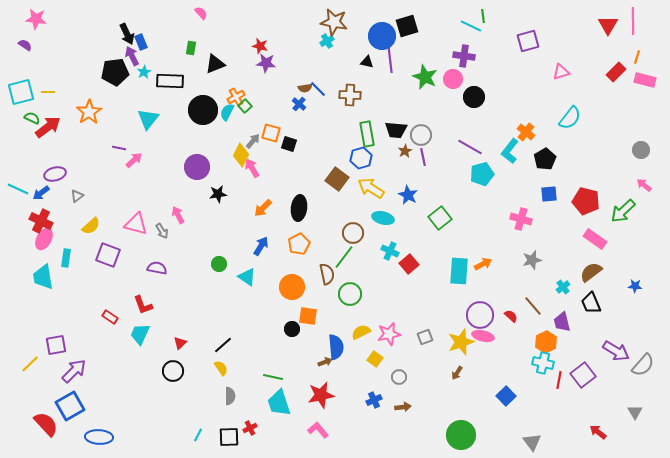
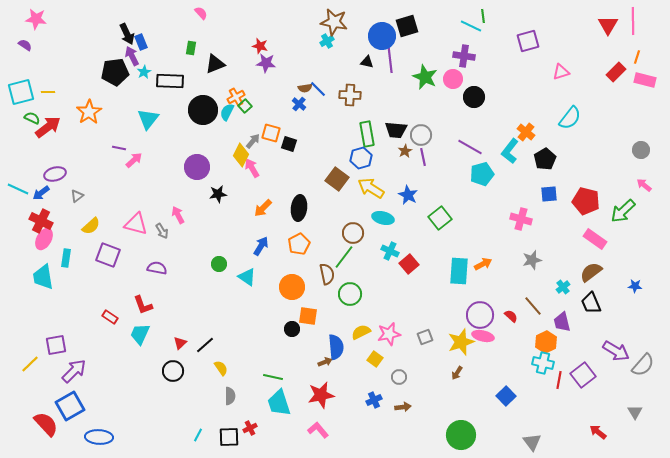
black line at (223, 345): moved 18 px left
